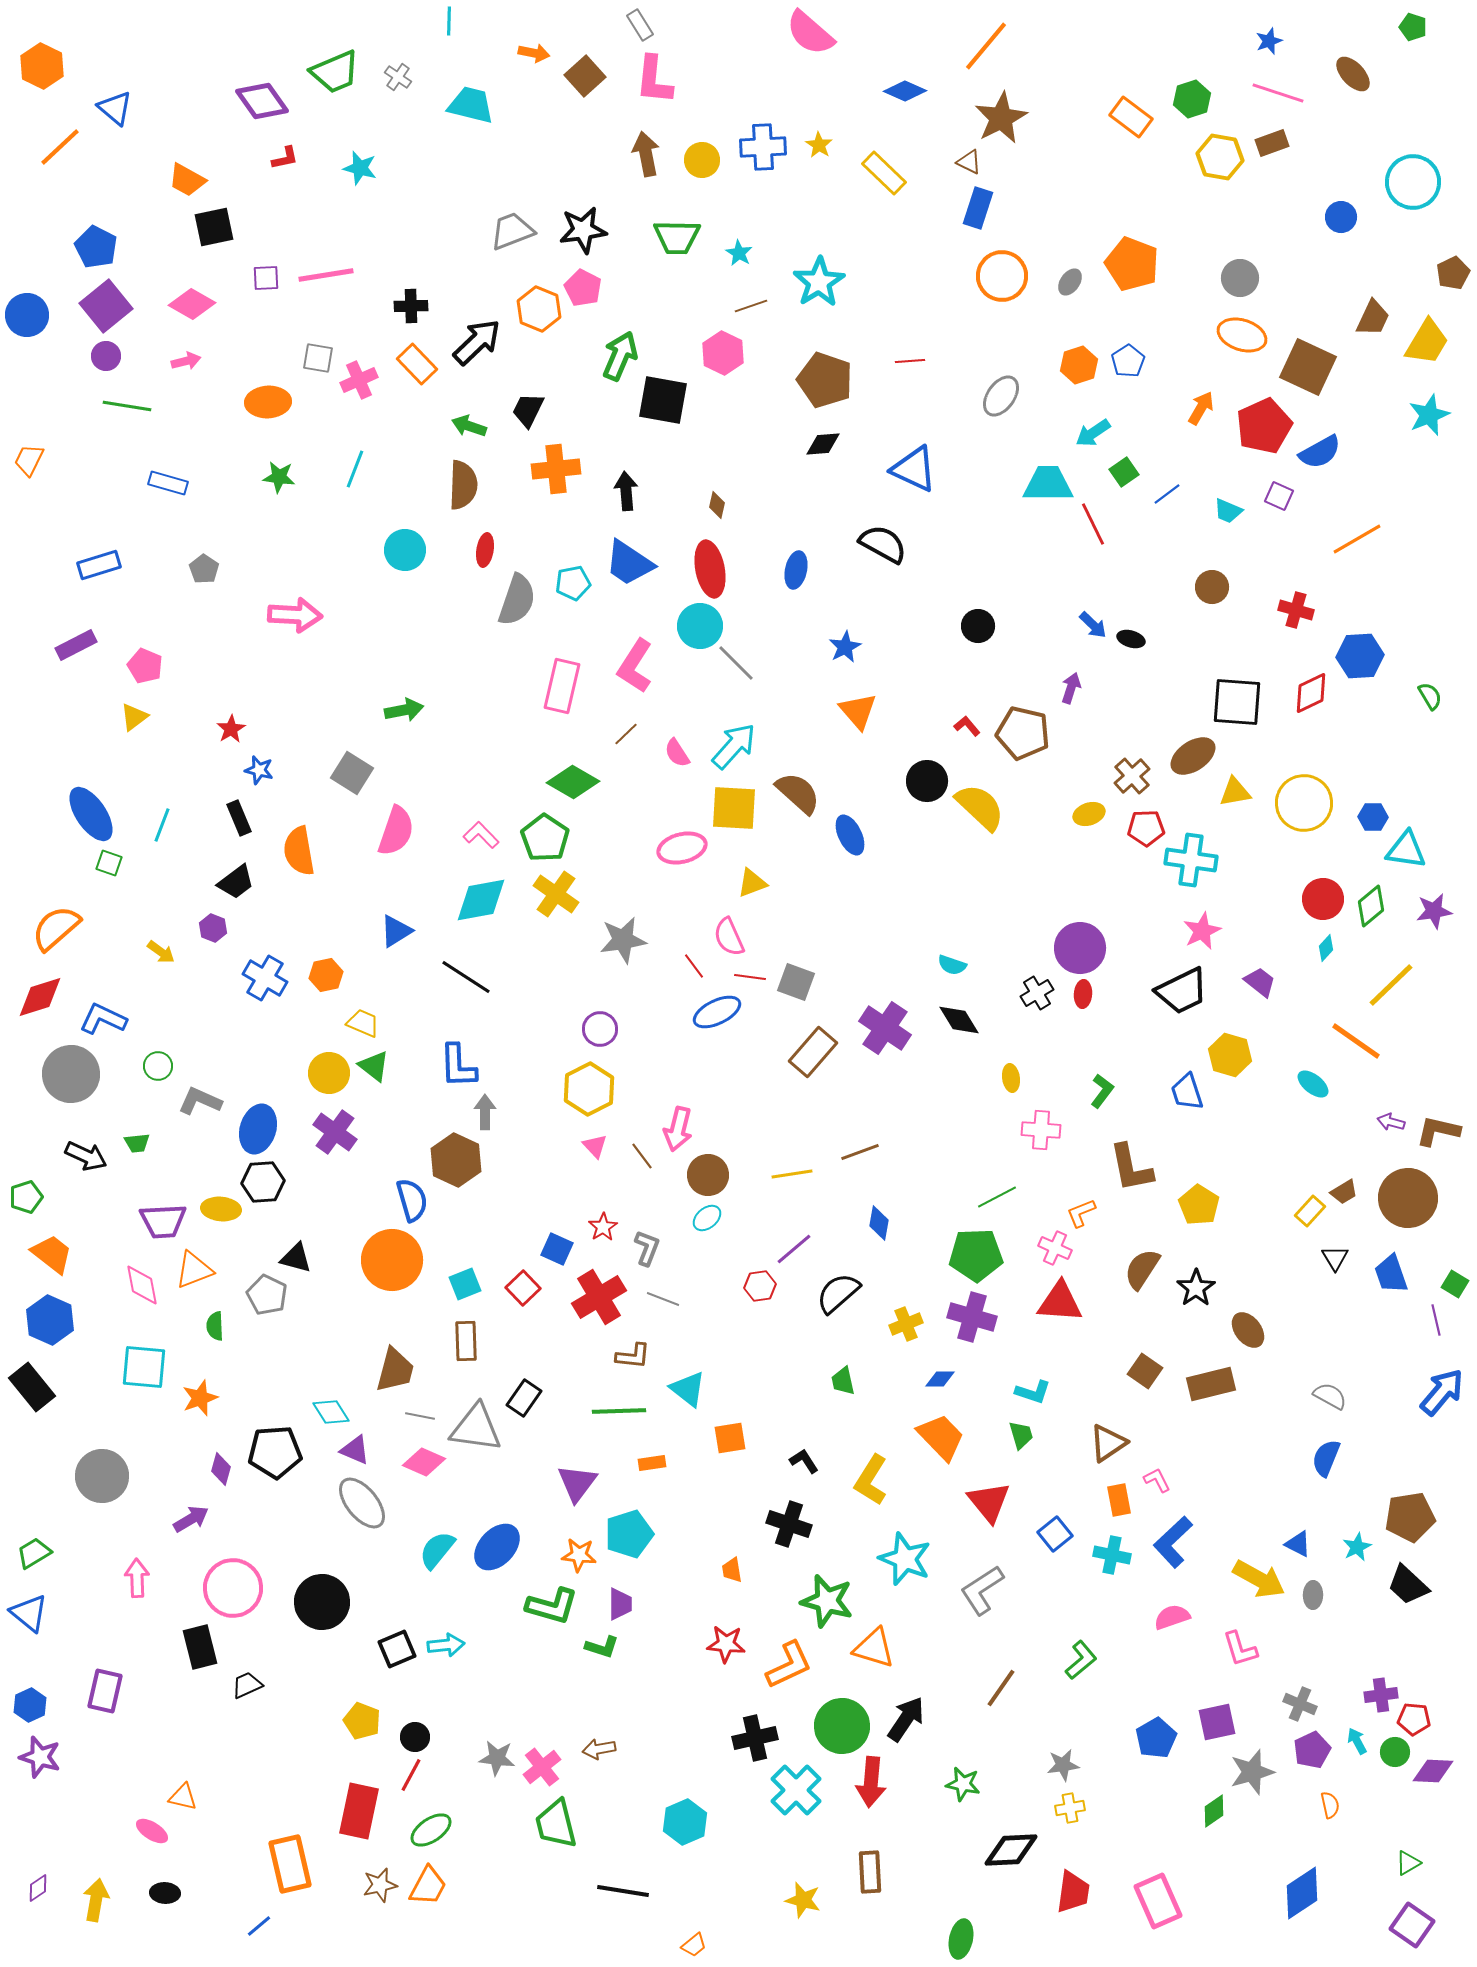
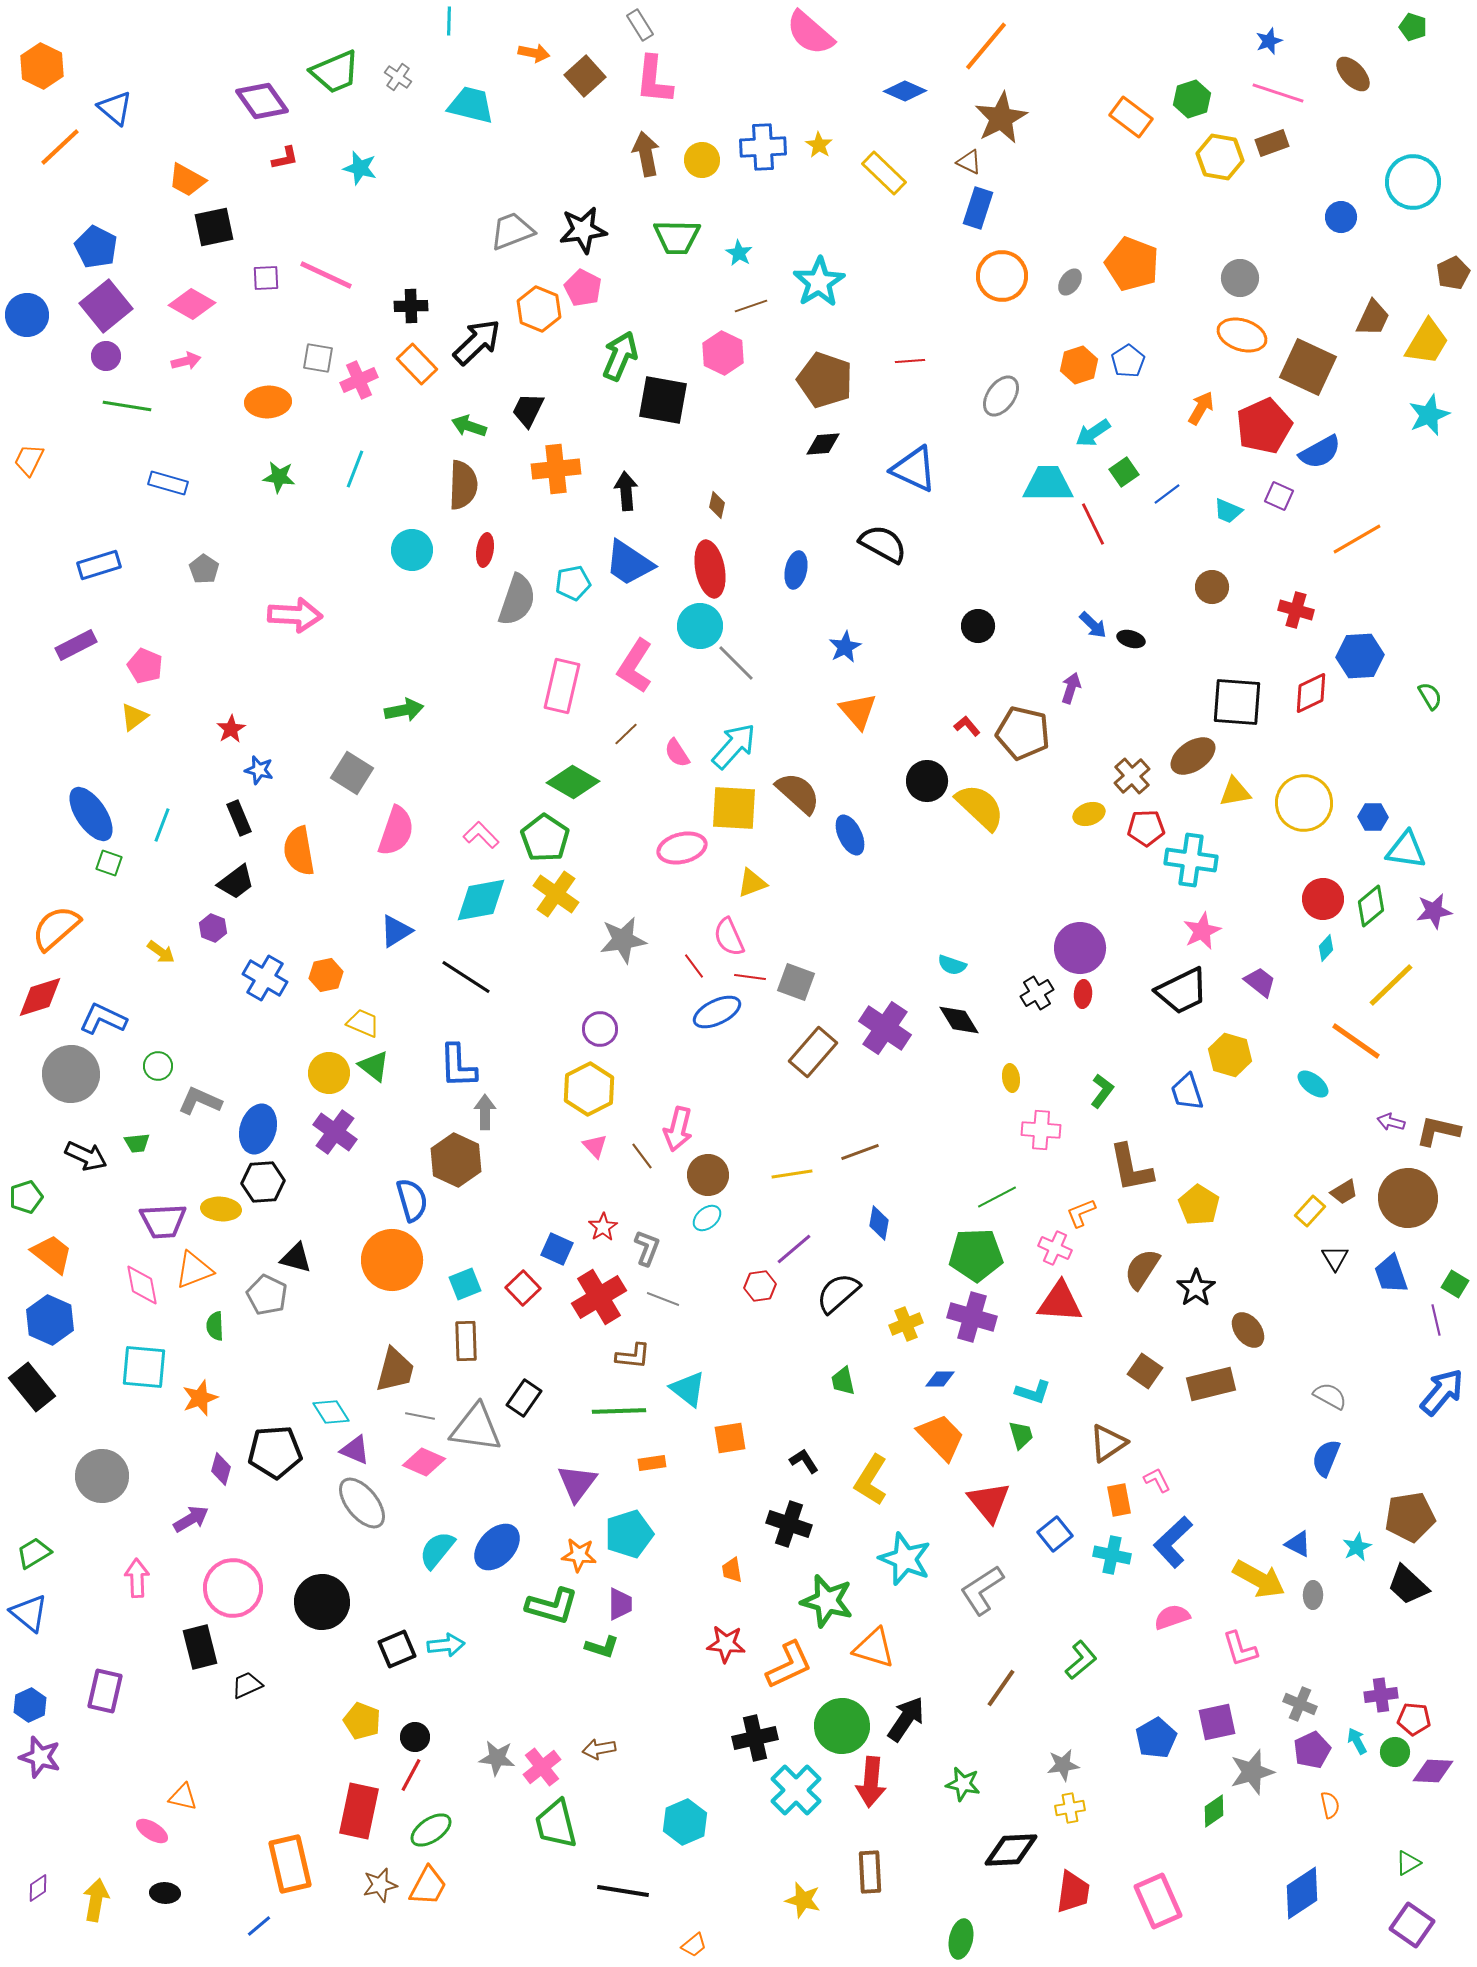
pink line at (326, 275): rotated 34 degrees clockwise
cyan circle at (405, 550): moved 7 px right
